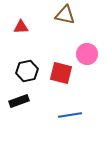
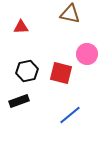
brown triangle: moved 5 px right, 1 px up
blue line: rotated 30 degrees counterclockwise
